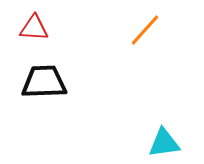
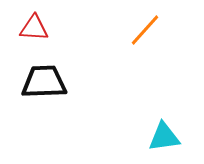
cyan triangle: moved 6 px up
